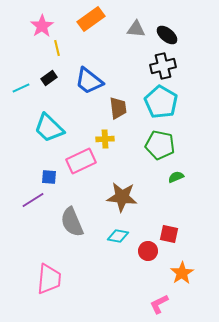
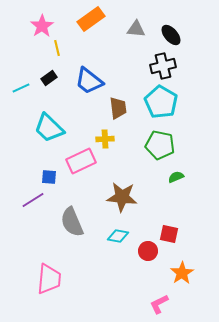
black ellipse: moved 4 px right; rotated 10 degrees clockwise
